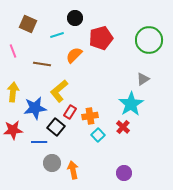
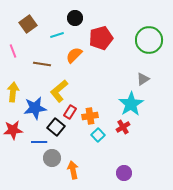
brown square: rotated 30 degrees clockwise
red cross: rotated 16 degrees clockwise
gray circle: moved 5 px up
